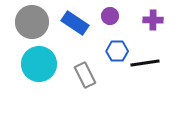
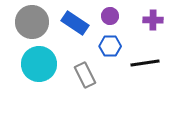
blue hexagon: moved 7 px left, 5 px up
